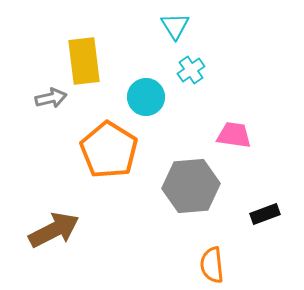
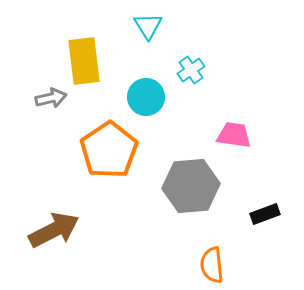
cyan triangle: moved 27 px left
orange pentagon: rotated 6 degrees clockwise
